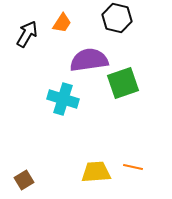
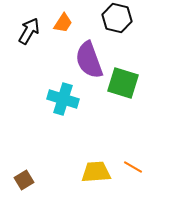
orange trapezoid: moved 1 px right
black arrow: moved 2 px right, 3 px up
purple semicircle: rotated 102 degrees counterclockwise
green square: rotated 36 degrees clockwise
orange line: rotated 18 degrees clockwise
